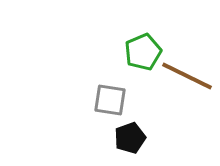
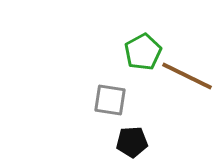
green pentagon: rotated 6 degrees counterclockwise
black pentagon: moved 2 px right, 4 px down; rotated 16 degrees clockwise
